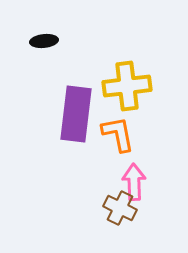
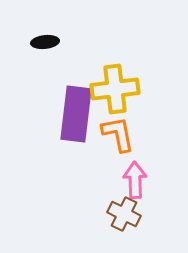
black ellipse: moved 1 px right, 1 px down
yellow cross: moved 12 px left, 3 px down
pink arrow: moved 1 px right, 2 px up
brown cross: moved 4 px right, 6 px down
